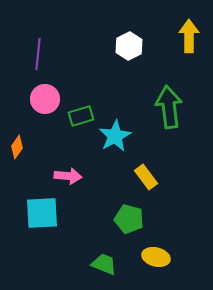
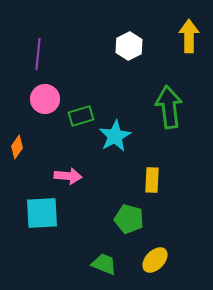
yellow rectangle: moved 6 px right, 3 px down; rotated 40 degrees clockwise
yellow ellipse: moved 1 px left, 3 px down; rotated 60 degrees counterclockwise
